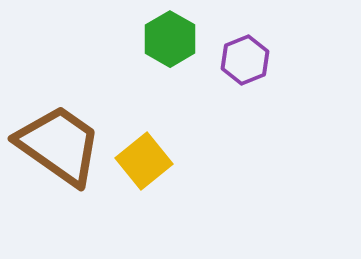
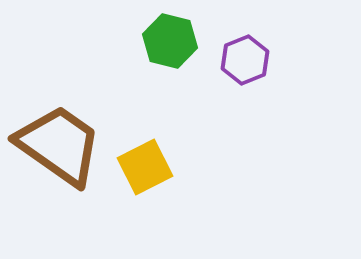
green hexagon: moved 2 px down; rotated 16 degrees counterclockwise
yellow square: moved 1 px right, 6 px down; rotated 12 degrees clockwise
